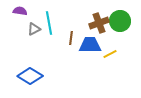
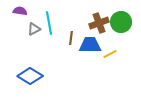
green circle: moved 1 px right, 1 px down
